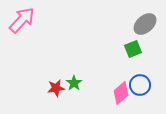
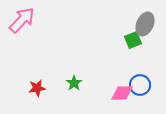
gray ellipse: rotated 25 degrees counterclockwise
green square: moved 9 px up
red star: moved 19 px left
pink diamond: moved 1 px right; rotated 40 degrees clockwise
